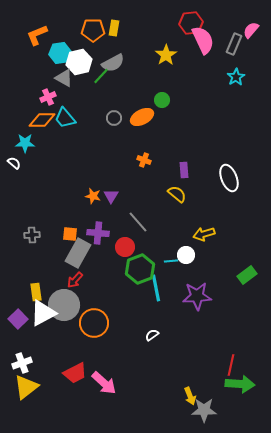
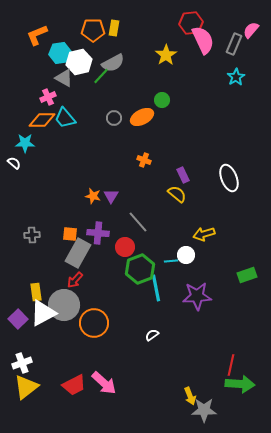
purple rectangle at (184, 170): moved 1 px left, 5 px down; rotated 21 degrees counterclockwise
green rectangle at (247, 275): rotated 18 degrees clockwise
red trapezoid at (75, 373): moved 1 px left, 12 px down
